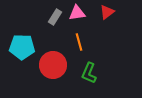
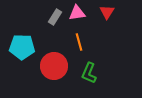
red triangle: rotated 21 degrees counterclockwise
red circle: moved 1 px right, 1 px down
